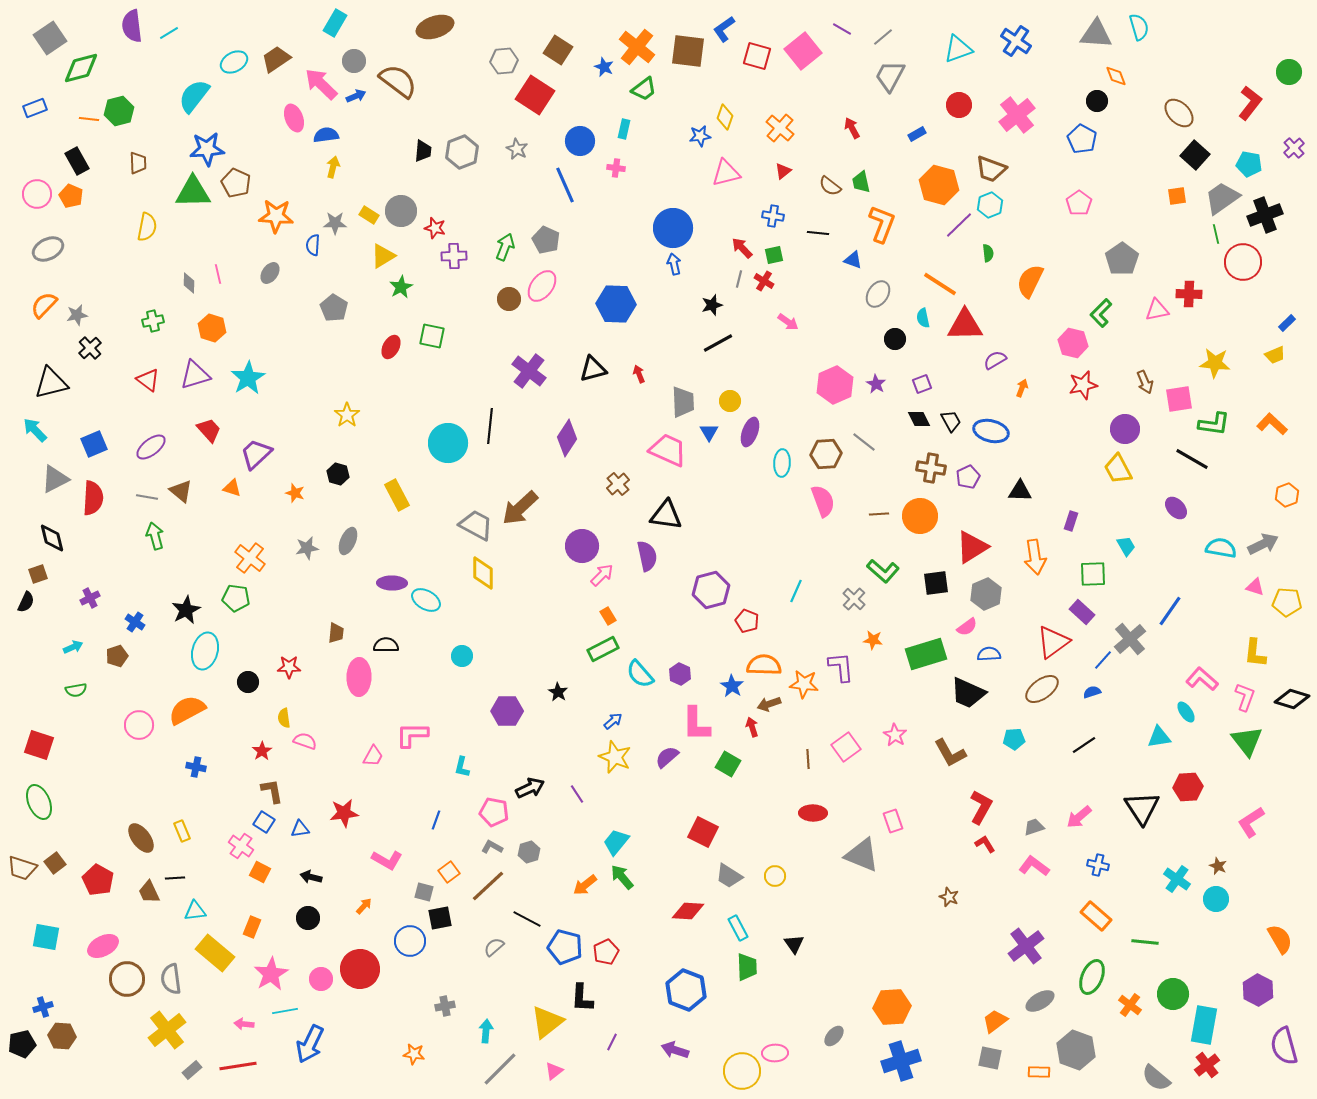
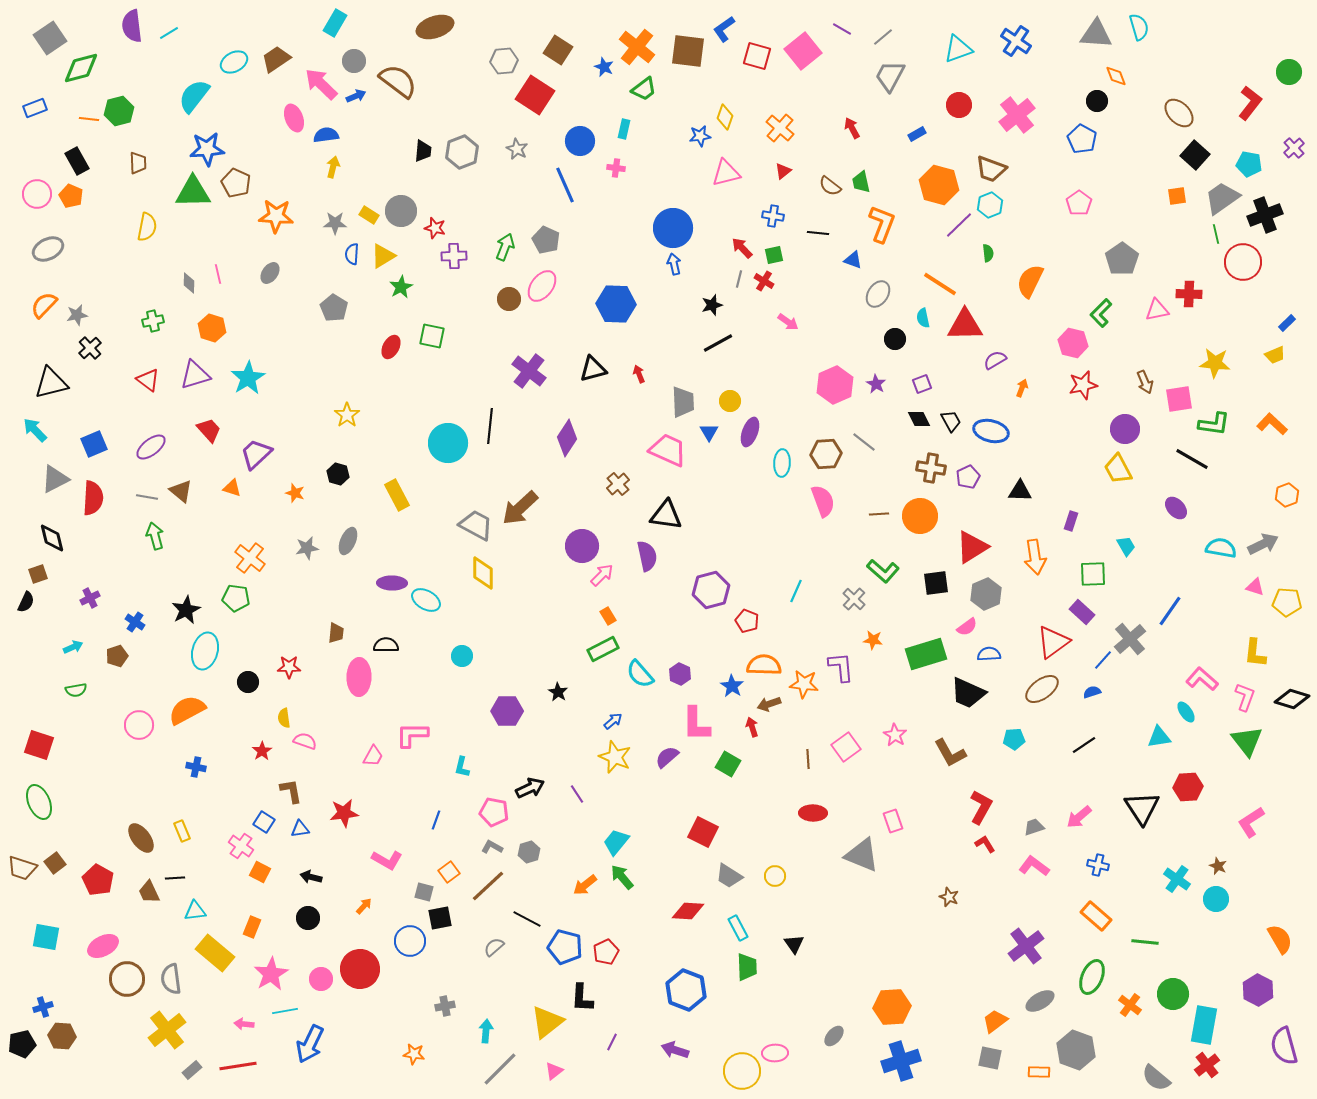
blue semicircle at (313, 245): moved 39 px right, 9 px down
brown L-shape at (272, 791): moved 19 px right
